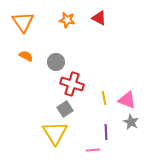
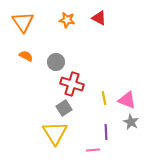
gray square: moved 1 px left, 1 px up
